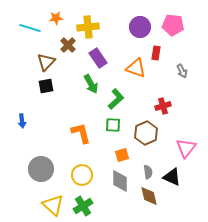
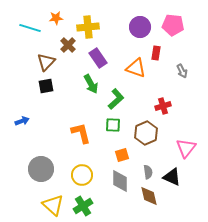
blue arrow: rotated 104 degrees counterclockwise
